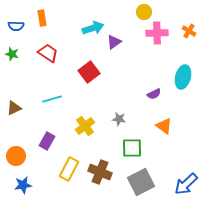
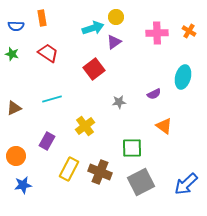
yellow circle: moved 28 px left, 5 px down
red square: moved 5 px right, 3 px up
gray star: moved 17 px up; rotated 16 degrees counterclockwise
